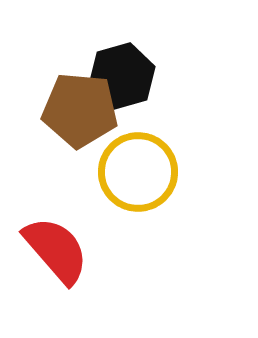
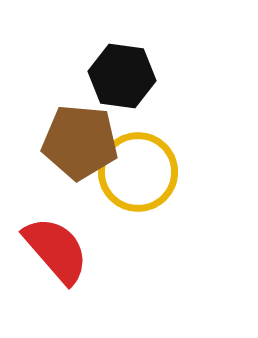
black hexagon: rotated 24 degrees clockwise
brown pentagon: moved 32 px down
